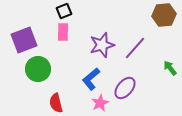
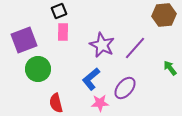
black square: moved 5 px left
purple star: rotated 30 degrees counterclockwise
pink star: rotated 24 degrees clockwise
